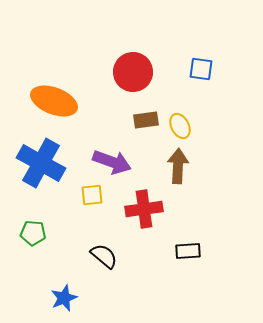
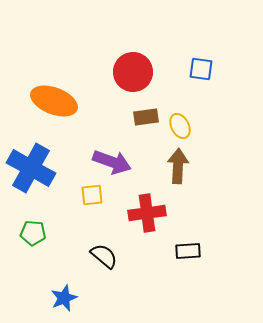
brown rectangle: moved 3 px up
blue cross: moved 10 px left, 5 px down
red cross: moved 3 px right, 4 px down
